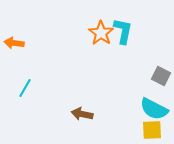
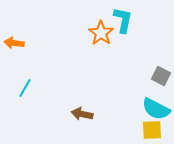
cyan L-shape: moved 11 px up
cyan semicircle: moved 2 px right
